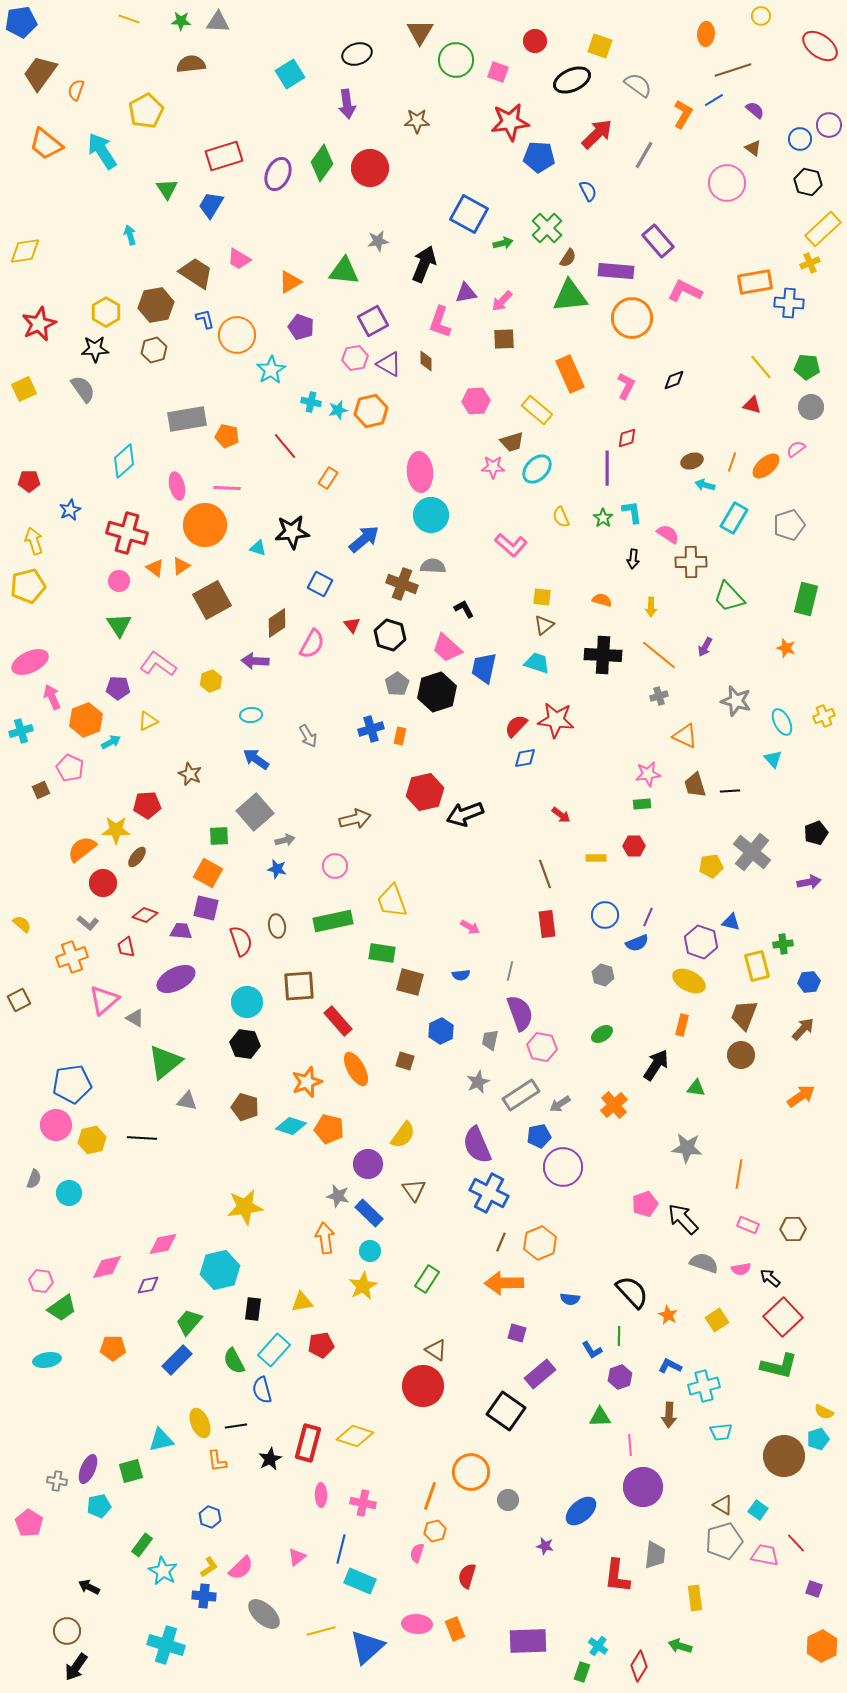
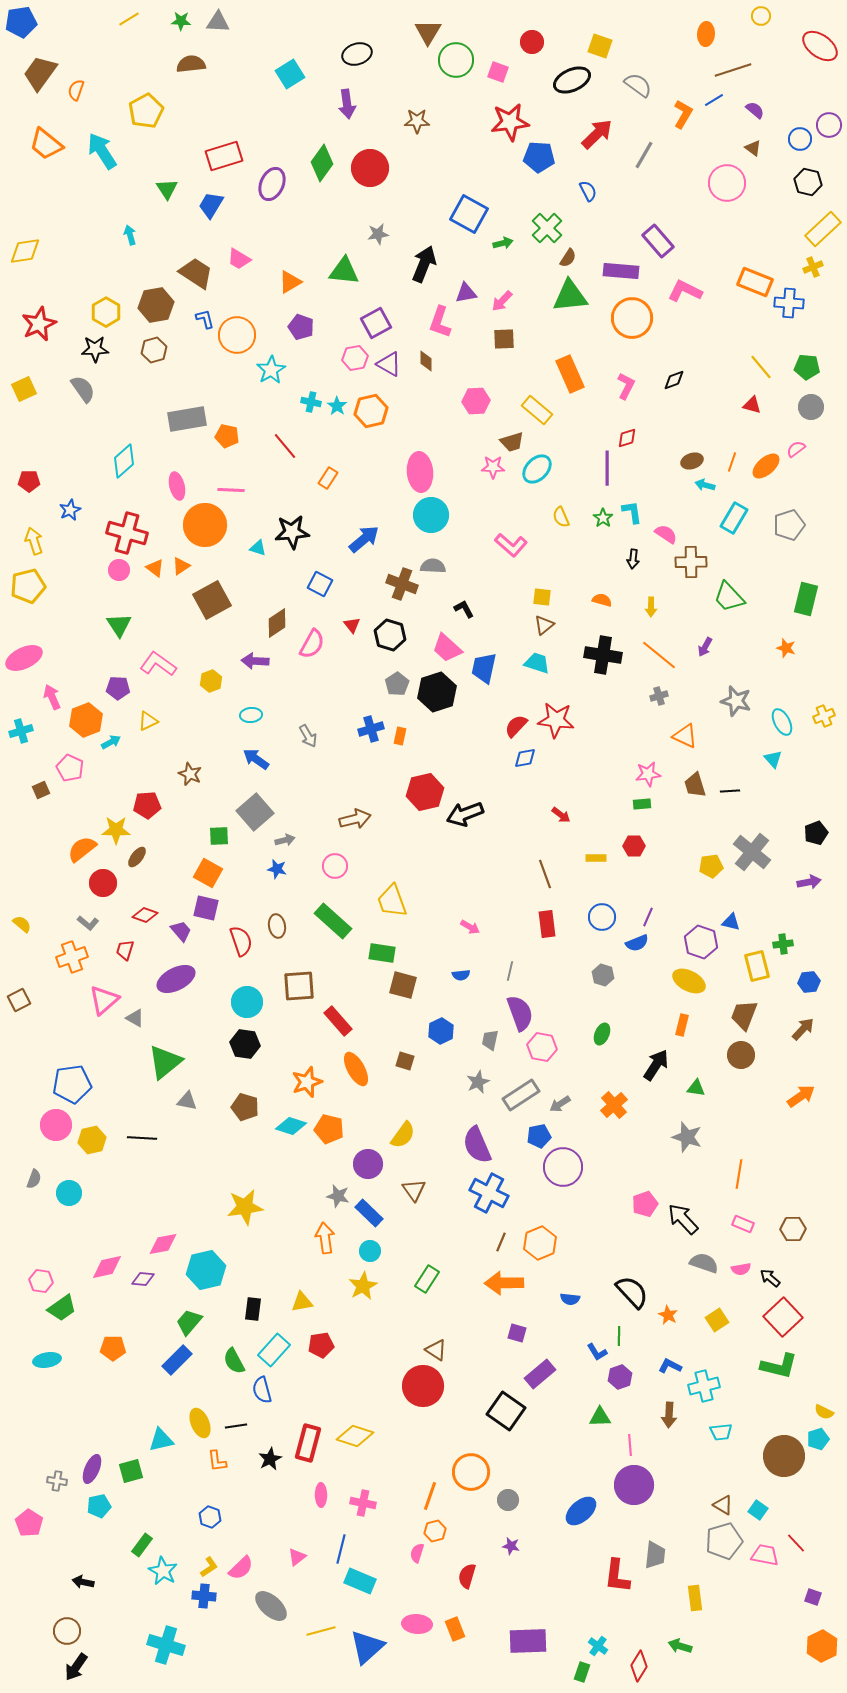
yellow line at (129, 19): rotated 50 degrees counterclockwise
brown triangle at (420, 32): moved 8 px right
red circle at (535, 41): moved 3 px left, 1 px down
purple ellipse at (278, 174): moved 6 px left, 10 px down
gray star at (378, 241): moved 7 px up
yellow cross at (810, 263): moved 3 px right, 4 px down
purple rectangle at (616, 271): moved 5 px right
orange rectangle at (755, 282): rotated 32 degrees clockwise
purple square at (373, 321): moved 3 px right, 2 px down
cyan star at (338, 410): moved 1 px left, 4 px up; rotated 24 degrees counterclockwise
pink line at (227, 488): moved 4 px right, 2 px down
pink semicircle at (668, 534): moved 2 px left
pink circle at (119, 581): moved 11 px up
black cross at (603, 655): rotated 6 degrees clockwise
pink ellipse at (30, 662): moved 6 px left, 4 px up
blue circle at (605, 915): moved 3 px left, 2 px down
green rectangle at (333, 921): rotated 54 degrees clockwise
purple trapezoid at (181, 931): rotated 45 degrees clockwise
red trapezoid at (126, 947): moved 1 px left, 3 px down; rotated 30 degrees clockwise
brown square at (410, 982): moved 7 px left, 3 px down
green ellipse at (602, 1034): rotated 35 degrees counterclockwise
gray star at (687, 1148): moved 11 px up; rotated 12 degrees clockwise
pink rectangle at (748, 1225): moved 5 px left, 1 px up
cyan hexagon at (220, 1270): moved 14 px left
purple diamond at (148, 1285): moved 5 px left, 6 px up; rotated 15 degrees clockwise
blue L-shape at (592, 1350): moved 5 px right, 2 px down
purple ellipse at (88, 1469): moved 4 px right
purple circle at (643, 1487): moved 9 px left, 2 px up
purple star at (545, 1546): moved 34 px left
black arrow at (89, 1587): moved 6 px left, 5 px up; rotated 15 degrees counterclockwise
purple square at (814, 1589): moved 1 px left, 8 px down
gray ellipse at (264, 1614): moved 7 px right, 8 px up
